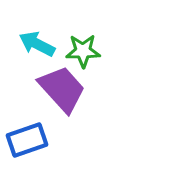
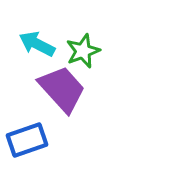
green star: rotated 20 degrees counterclockwise
